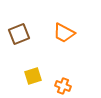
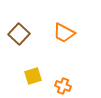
brown square: rotated 25 degrees counterclockwise
